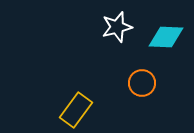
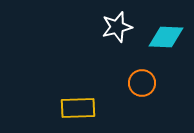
yellow rectangle: moved 2 px right, 2 px up; rotated 52 degrees clockwise
